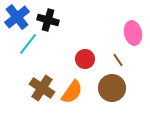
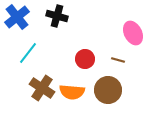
black cross: moved 9 px right, 4 px up
pink ellipse: rotated 15 degrees counterclockwise
cyan line: moved 9 px down
brown line: rotated 40 degrees counterclockwise
brown circle: moved 4 px left, 2 px down
orange semicircle: rotated 60 degrees clockwise
